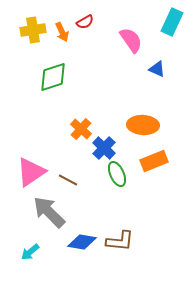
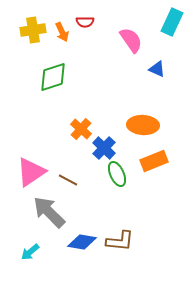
red semicircle: rotated 30 degrees clockwise
